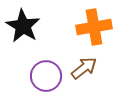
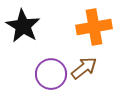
purple circle: moved 5 px right, 2 px up
